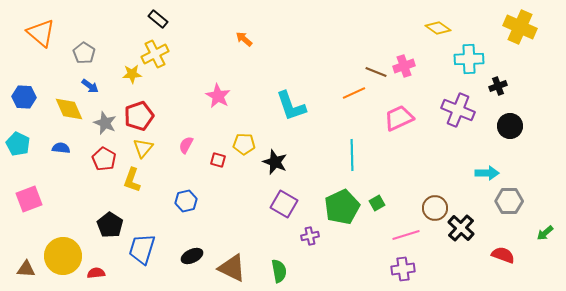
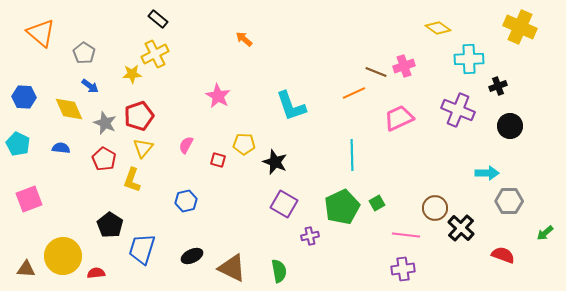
pink line at (406, 235): rotated 24 degrees clockwise
